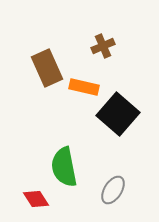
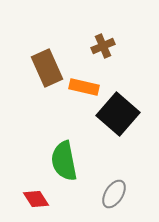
green semicircle: moved 6 px up
gray ellipse: moved 1 px right, 4 px down
